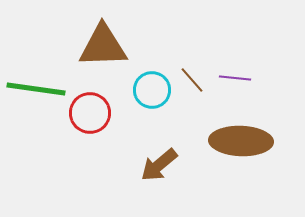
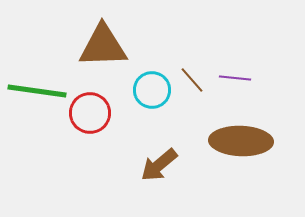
green line: moved 1 px right, 2 px down
